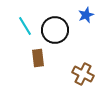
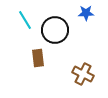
blue star: moved 2 px up; rotated 21 degrees clockwise
cyan line: moved 6 px up
